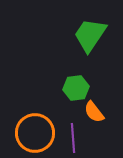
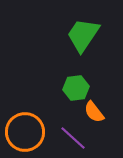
green trapezoid: moved 7 px left
orange circle: moved 10 px left, 1 px up
purple line: rotated 44 degrees counterclockwise
